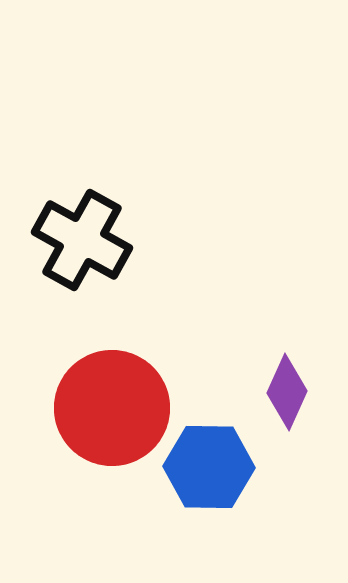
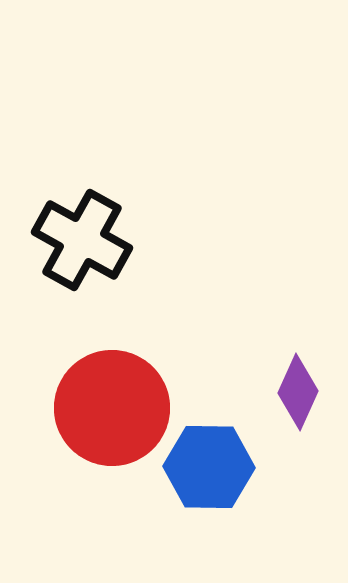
purple diamond: moved 11 px right
